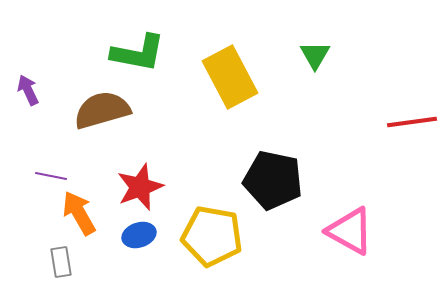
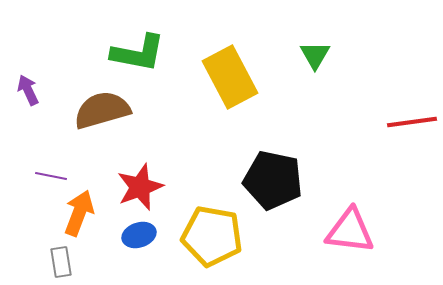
orange arrow: rotated 51 degrees clockwise
pink triangle: rotated 22 degrees counterclockwise
